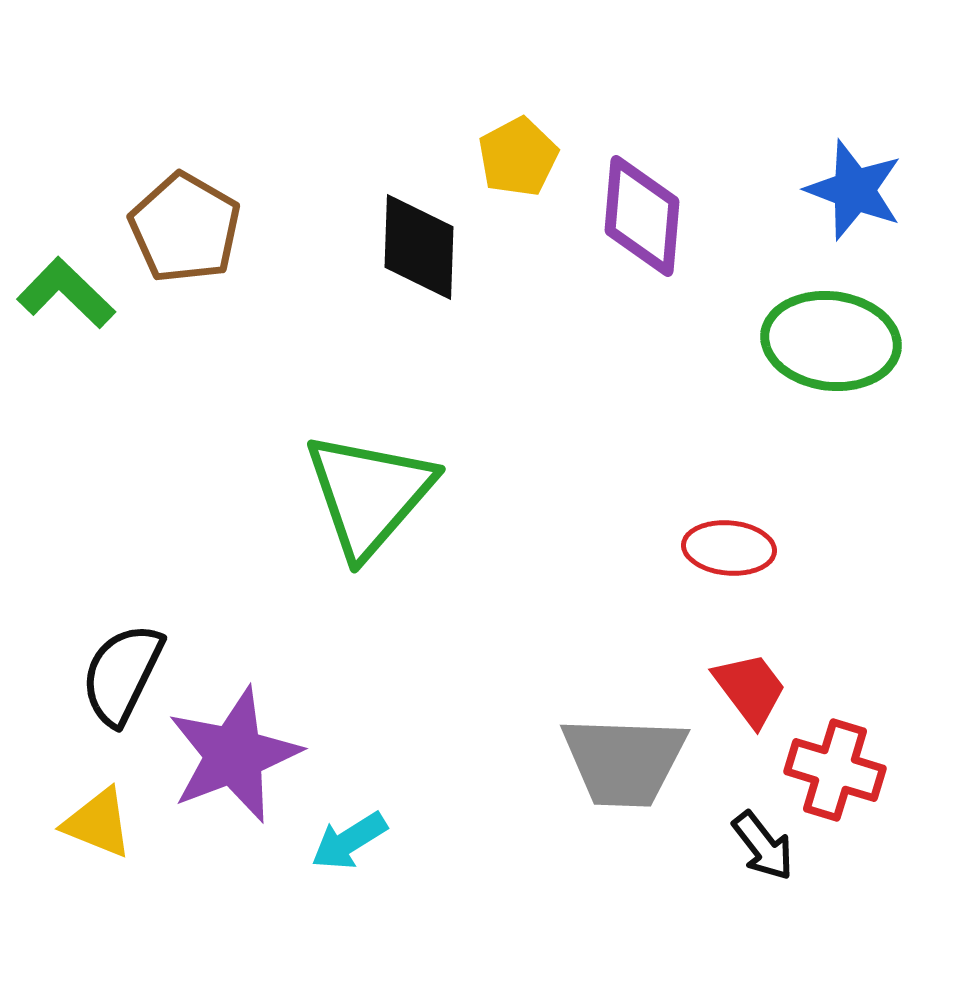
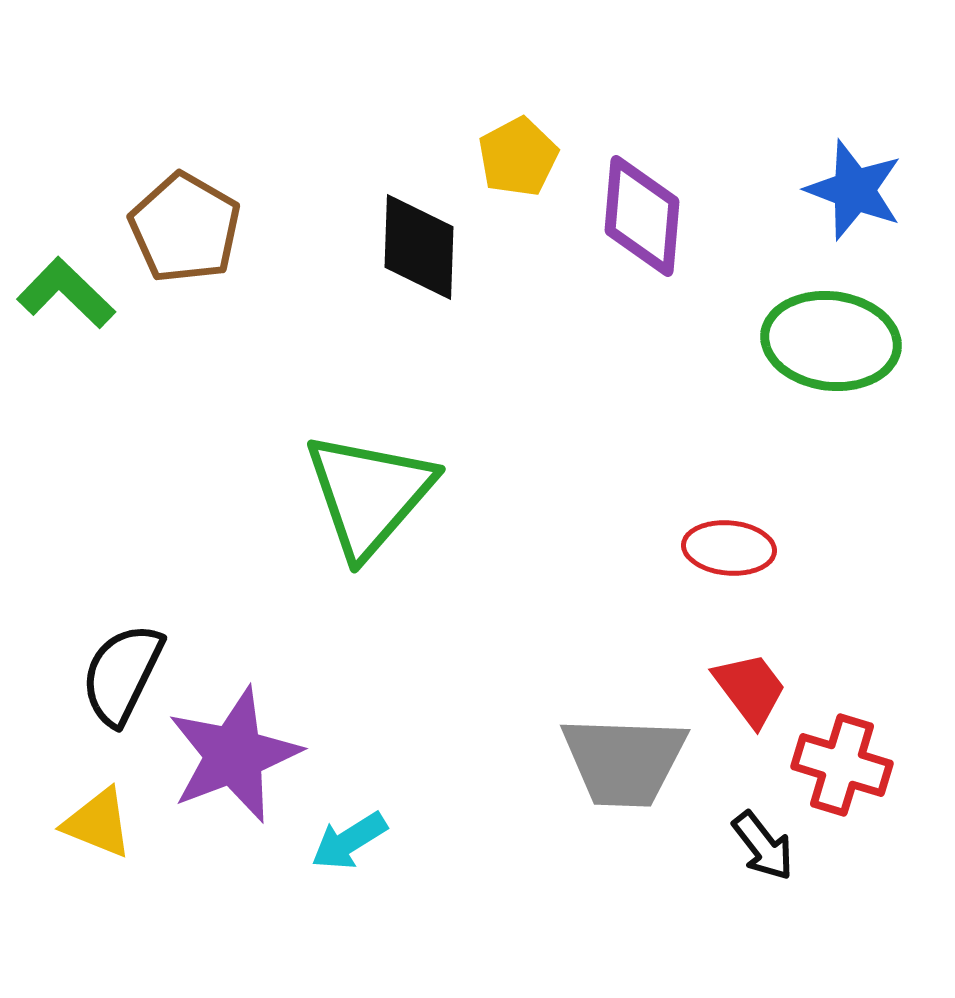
red cross: moved 7 px right, 5 px up
